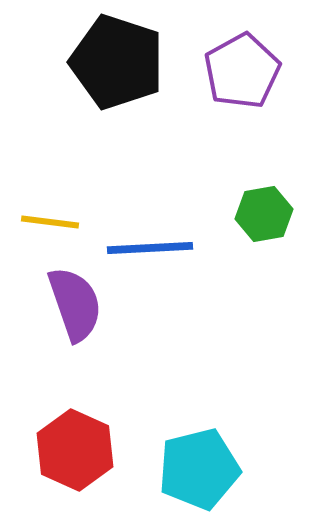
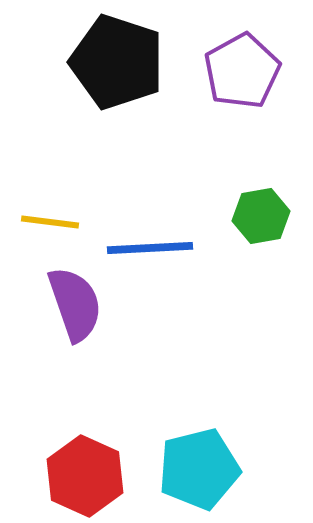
green hexagon: moved 3 px left, 2 px down
red hexagon: moved 10 px right, 26 px down
